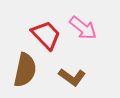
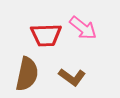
red trapezoid: rotated 132 degrees clockwise
brown semicircle: moved 2 px right, 4 px down
